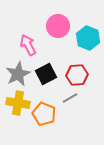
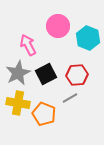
gray star: moved 1 px up
